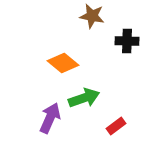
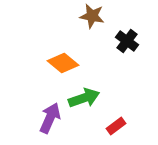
black cross: rotated 35 degrees clockwise
